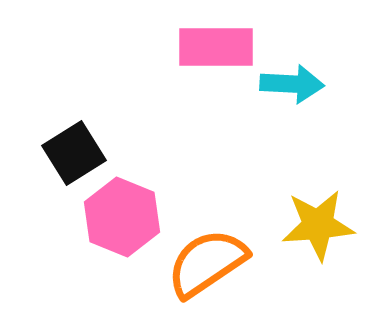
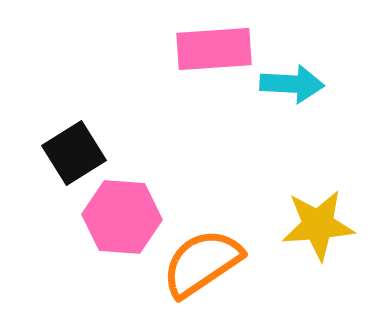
pink rectangle: moved 2 px left, 2 px down; rotated 4 degrees counterclockwise
pink hexagon: rotated 18 degrees counterclockwise
orange semicircle: moved 5 px left
